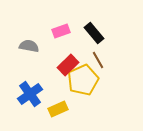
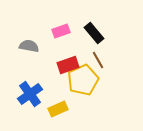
red rectangle: rotated 25 degrees clockwise
